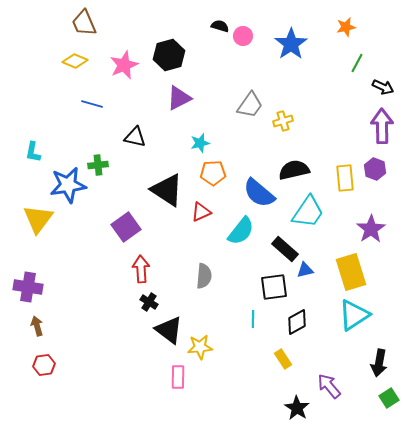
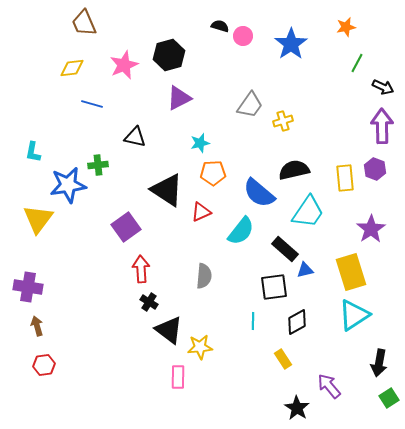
yellow diamond at (75, 61): moved 3 px left, 7 px down; rotated 30 degrees counterclockwise
cyan line at (253, 319): moved 2 px down
